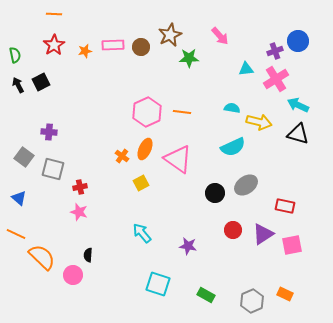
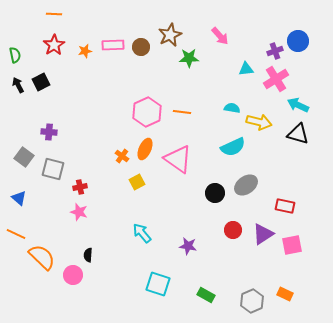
yellow square at (141, 183): moved 4 px left, 1 px up
